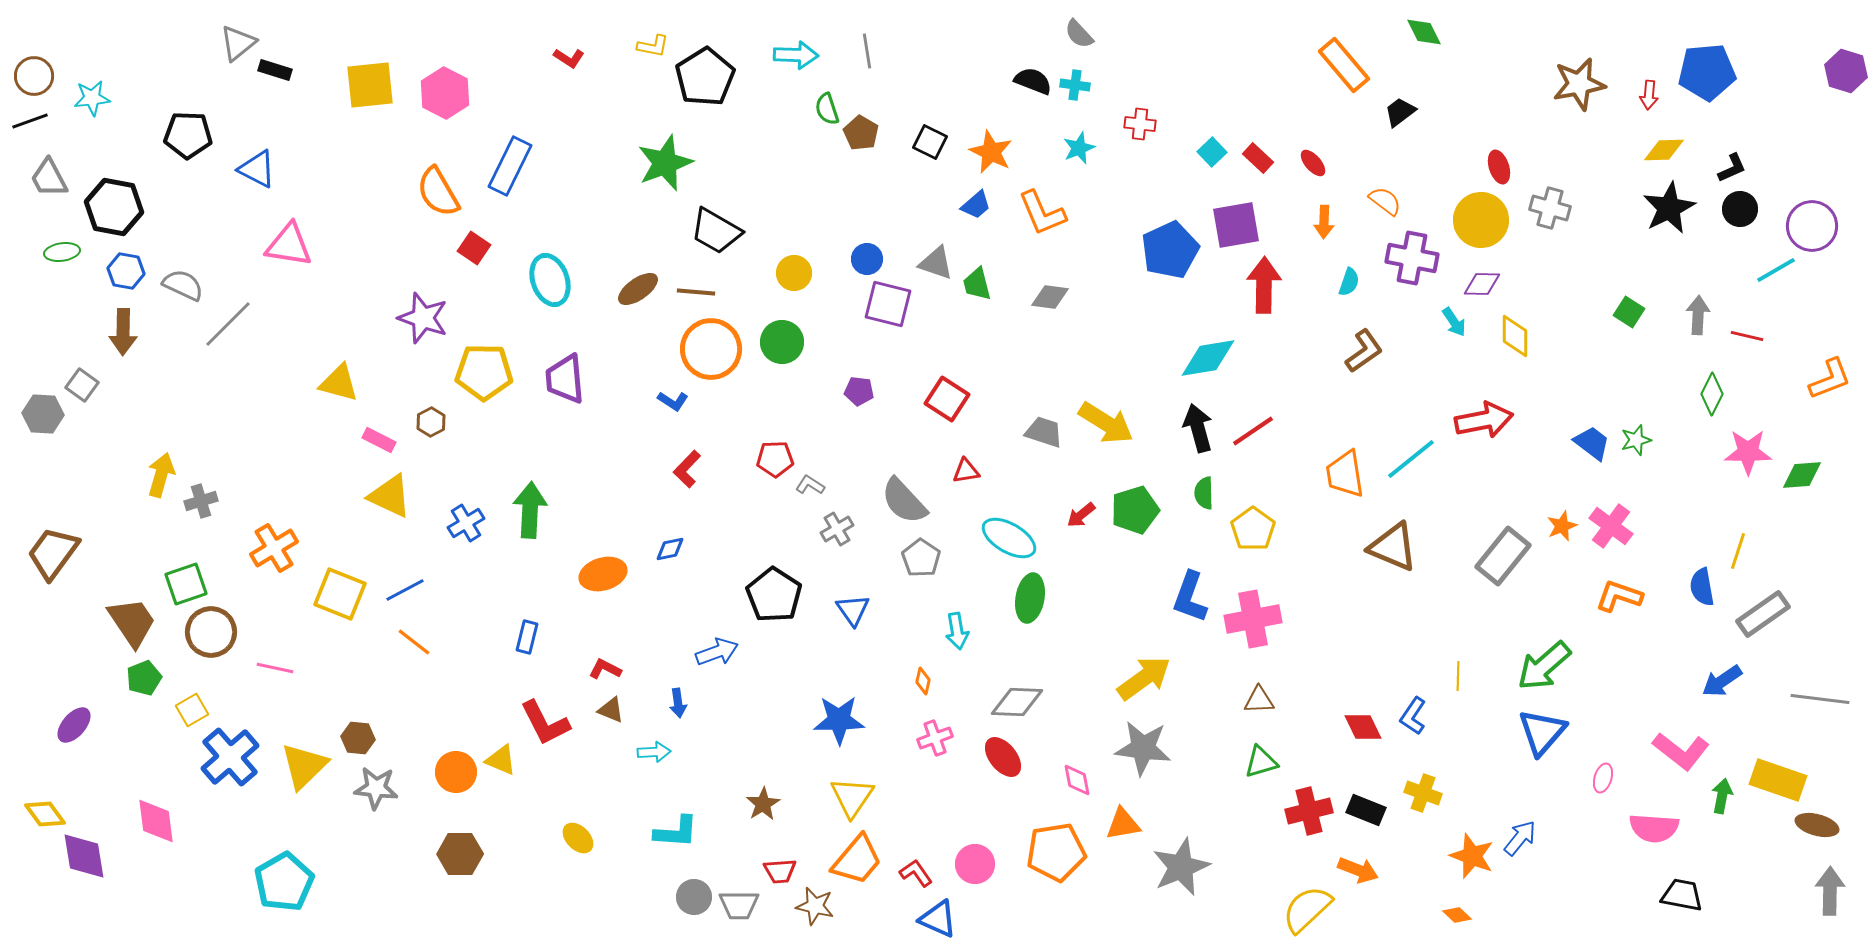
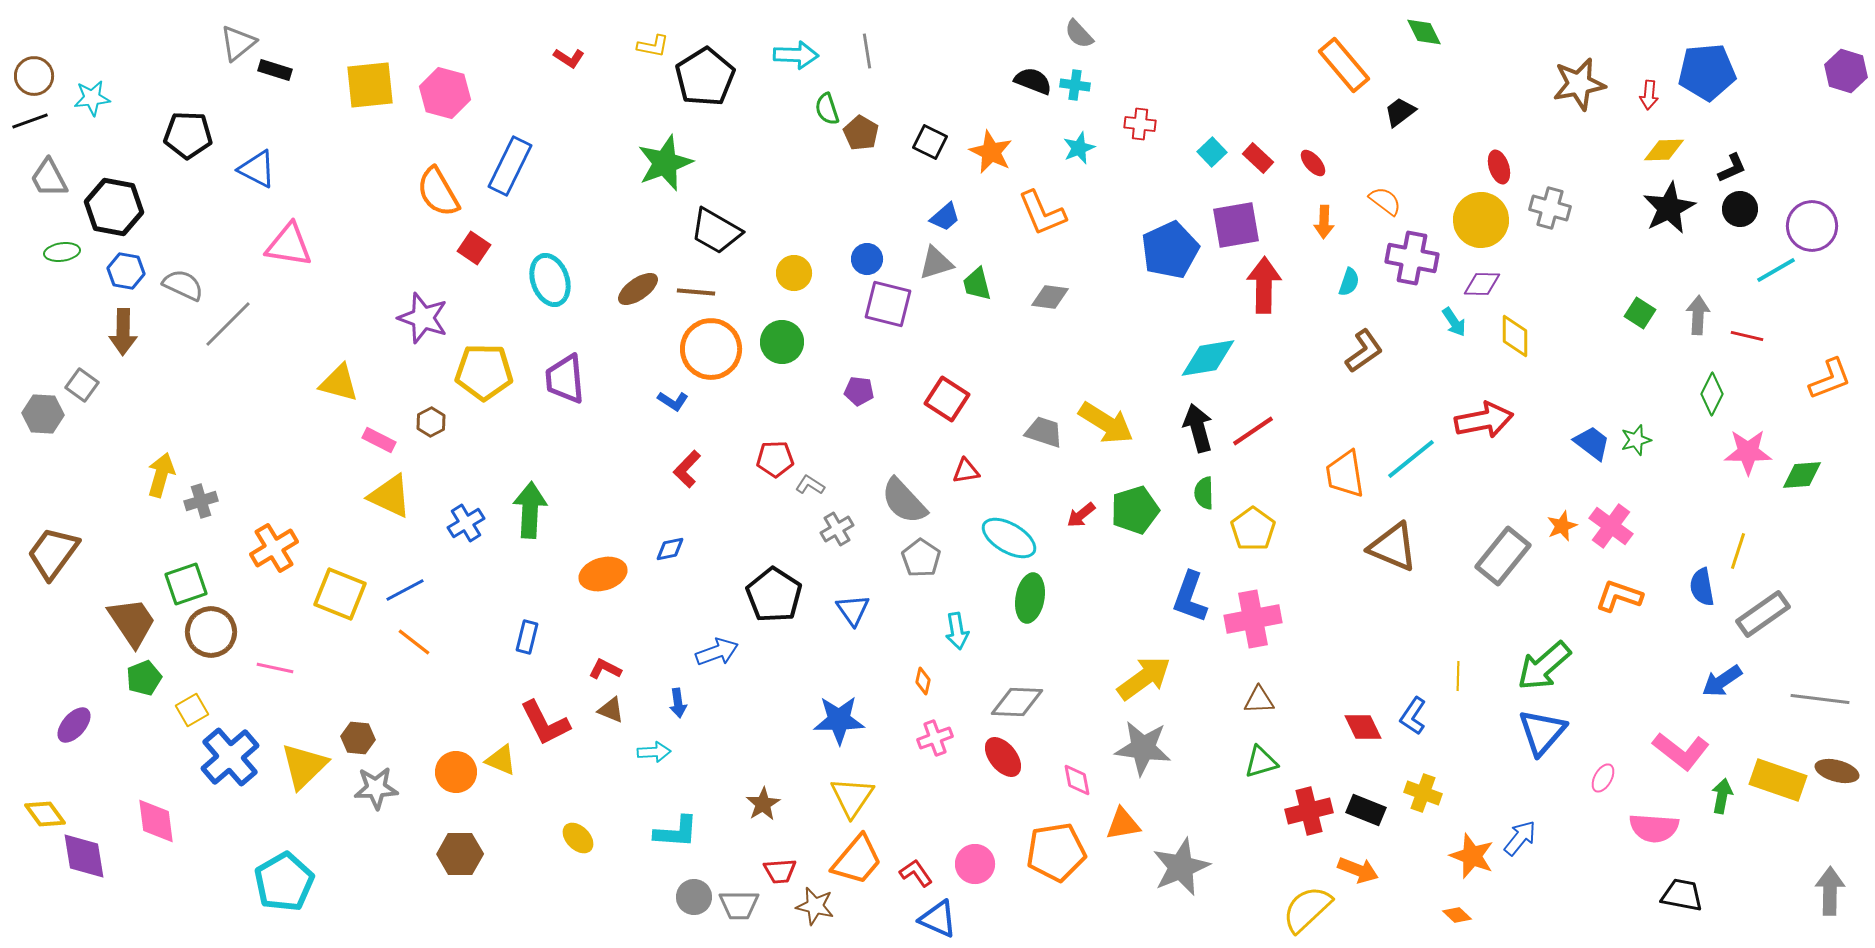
pink hexagon at (445, 93): rotated 12 degrees counterclockwise
blue trapezoid at (976, 205): moved 31 px left, 12 px down
gray triangle at (936, 263): rotated 36 degrees counterclockwise
green square at (1629, 312): moved 11 px right, 1 px down
pink ellipse at (1603, 778): rotated 12 degrees clockwise
gray star at (376, 788): rotated 9 degrees counterclockwise
brown ellipse at (1817, 825): moved 20 px right, 54 px up
